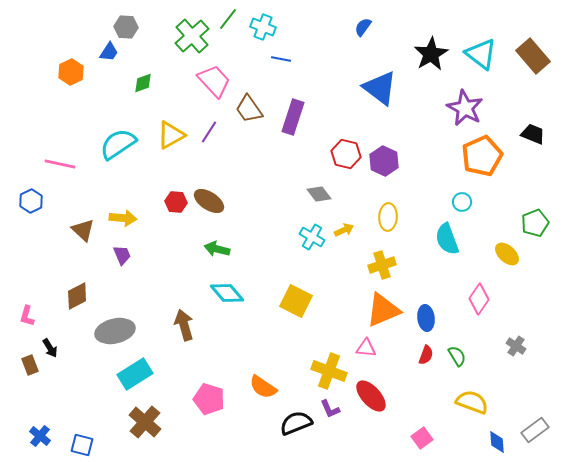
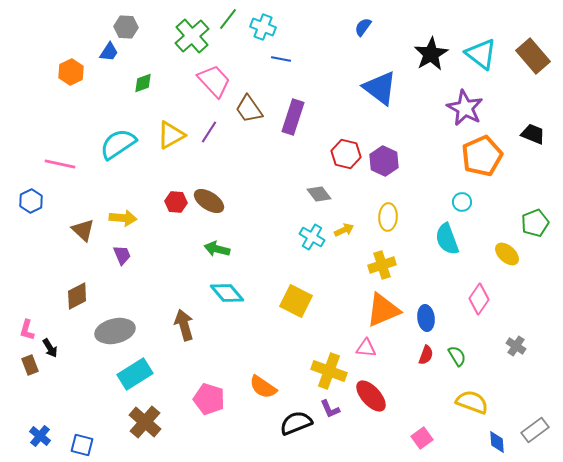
pink L-shape at (27, 316): moved 14 px down
